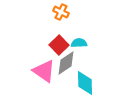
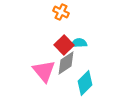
red square: moved 5 px right
pink triangle: rotated 15 degrees clockwise
cyan diamond: rotated 45 degrees clockwise
